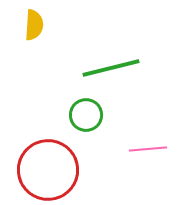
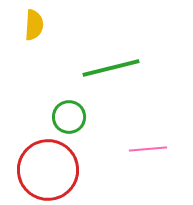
green circle: moved 17 px left, 2 px down
